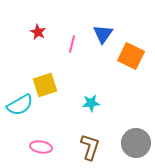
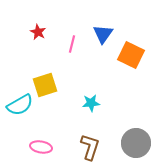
orange square: moved 1 px up
